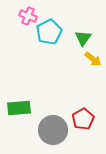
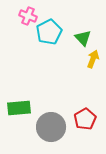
green triangle: rotated 18 degrees counterclockwise
yellow arrow: rotated 108 degrees counterclockwise
red pentagon: moved 2 px right
gray circle: moved 2 px left, 3 px up
